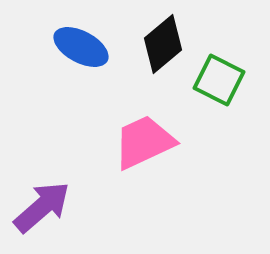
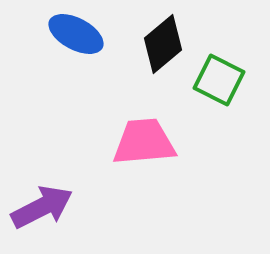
blue ellipse: moved 5 px left, 13 px up
pink trapezoid: rotated 20 degrees clockwise
purple arrow: rotated 14 degrees clockwise
